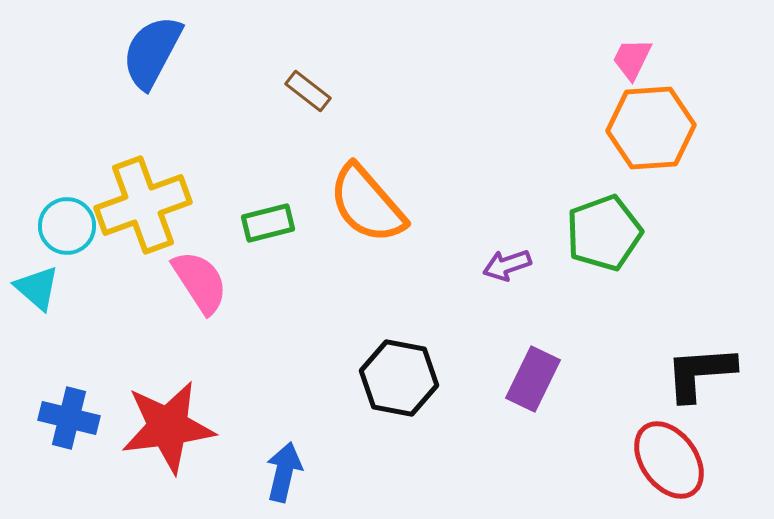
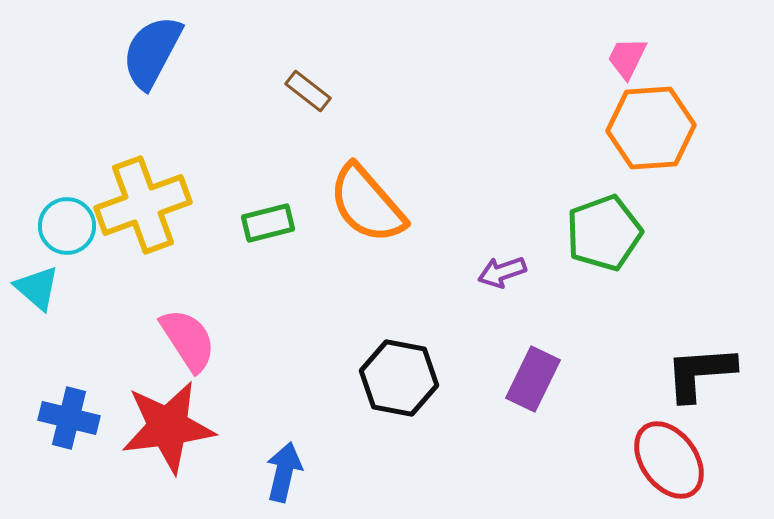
pink trapezoid: moved 5 px left, 1 px up
purple arrow: moved 5 px left, 7 px down
pink semicircle: moved 12 px left, 58 px down
